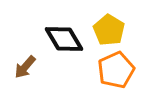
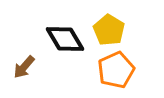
black diamond: moved 1 px right
brown arrow: moved 1 px left
